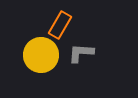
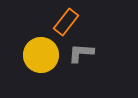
orange rectangle: moved 6 px right, 3 px up; rotated 8 degrees clockwise
